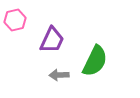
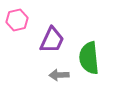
pink hexagon: moved 2 px right
green semicircle: moved 6 px left, 3 px up; rotated 148 degrees clockwise
